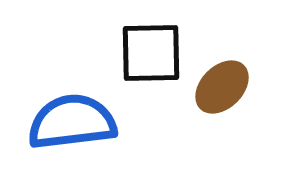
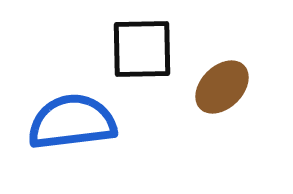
black square: moved 9 px left, 4 px up
